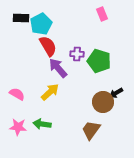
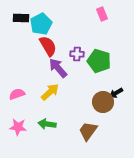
pink semicircle: rotated 49 degrees counterclockwise
green arrow: moved 5 px right
brown trapezoid: moved 3 px left, 1 px down
